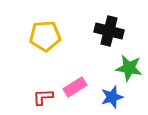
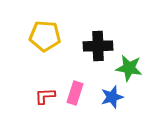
black cross: moved 11 px left, 15 px down; rotated 16 degrees counterclockwise
yellow pentagon: rotated 8 degrees clockwise
pink rectangle: moved 6 px down; rotated 40 degrees counterclockwise
red L-shape: moved 2 px right, 1 px up
